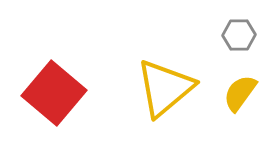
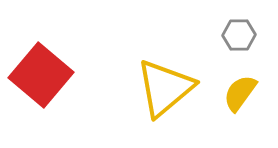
red square: moved 13 px left, 18 px up
